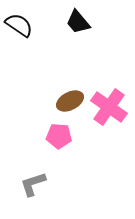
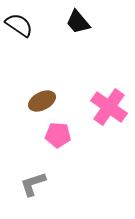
brown ellipse: moved 28 px left
pink pentagon: moved 1 px left, 1 px up
